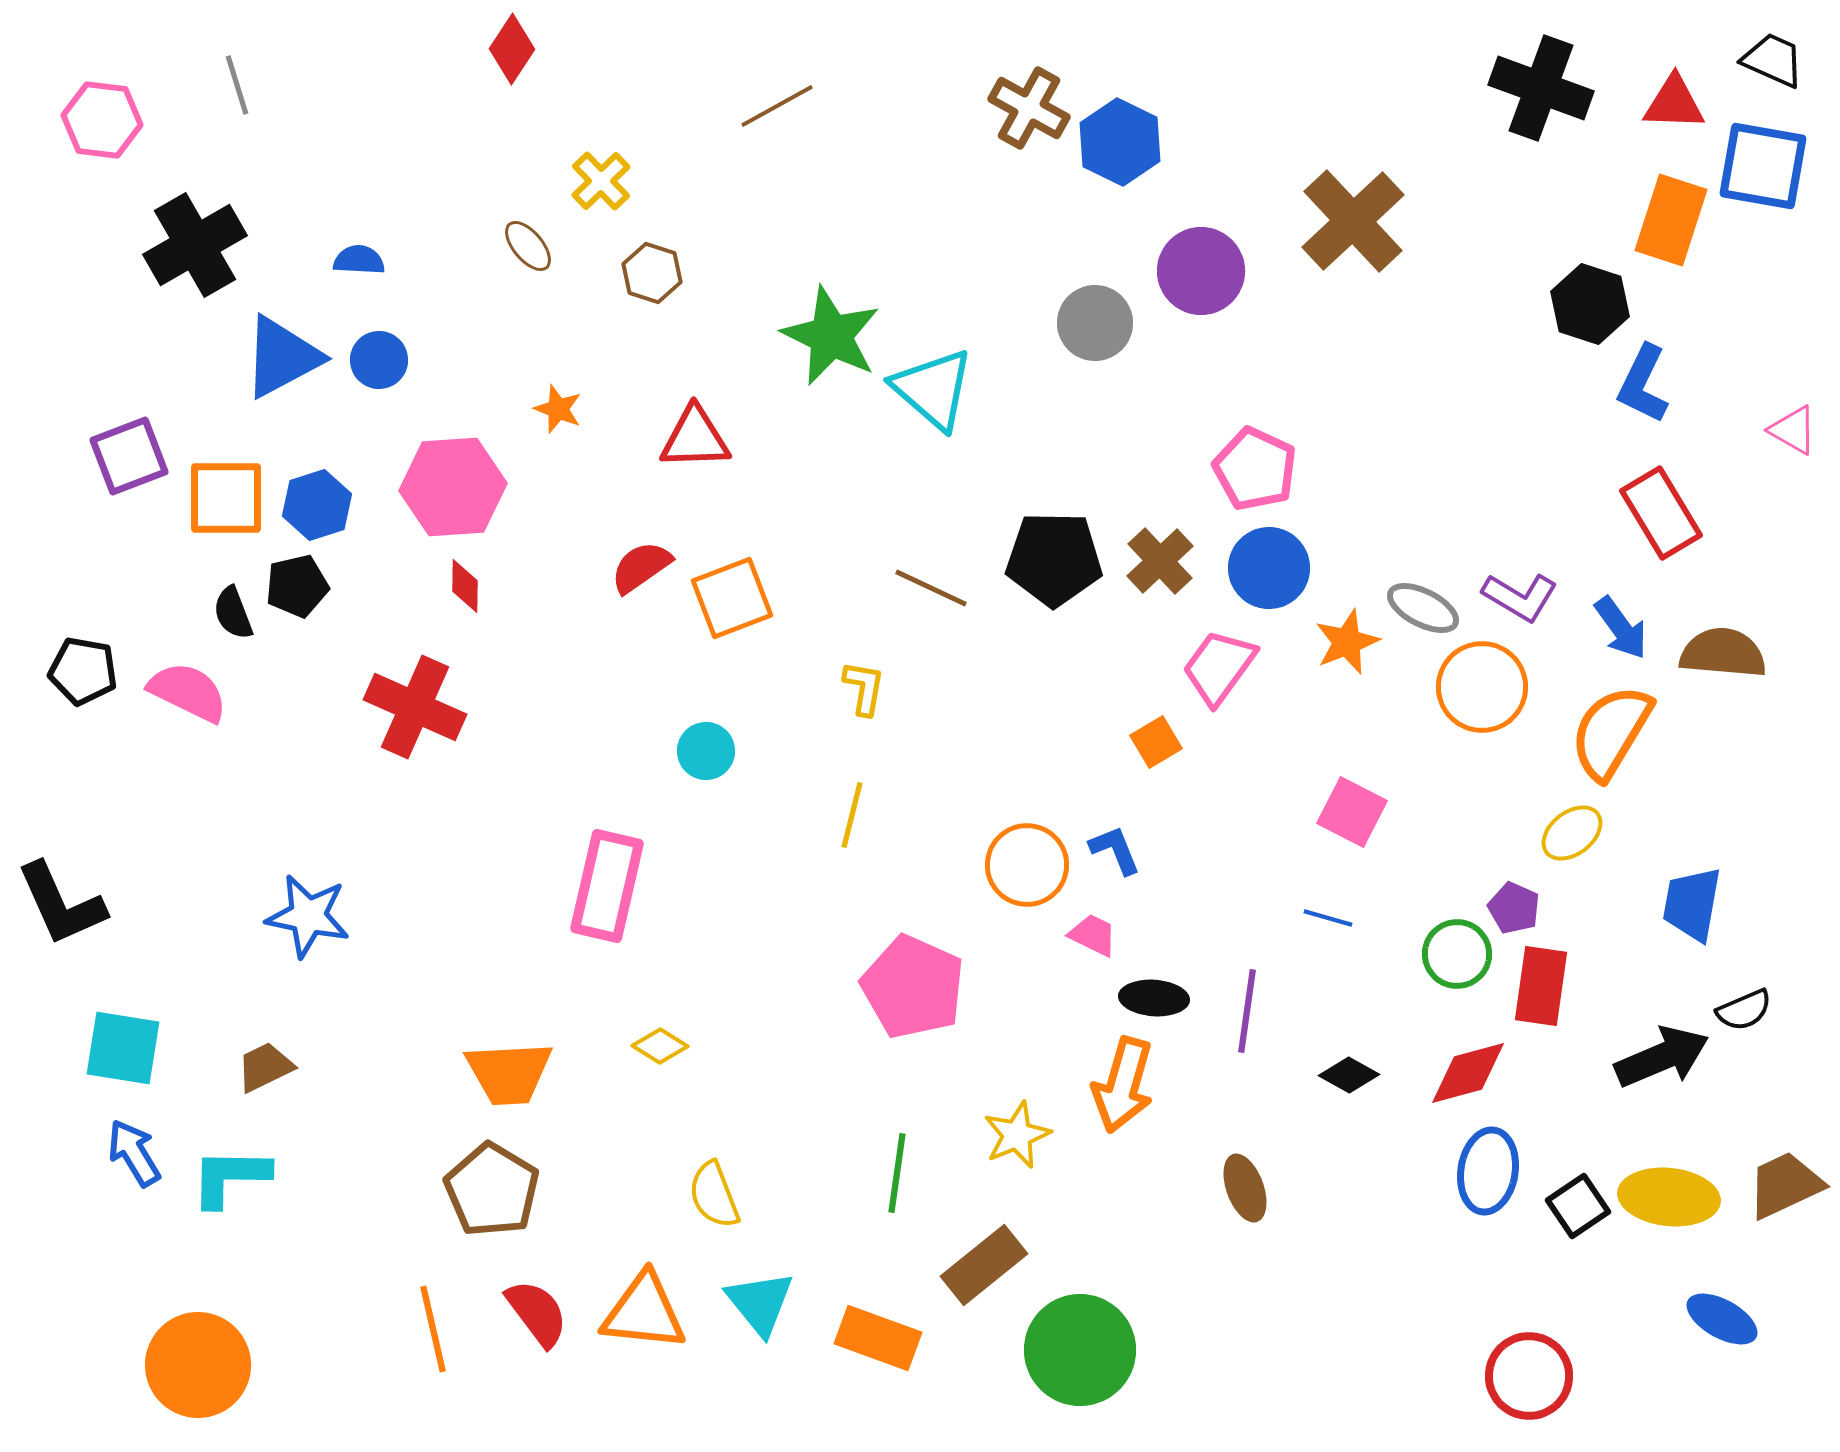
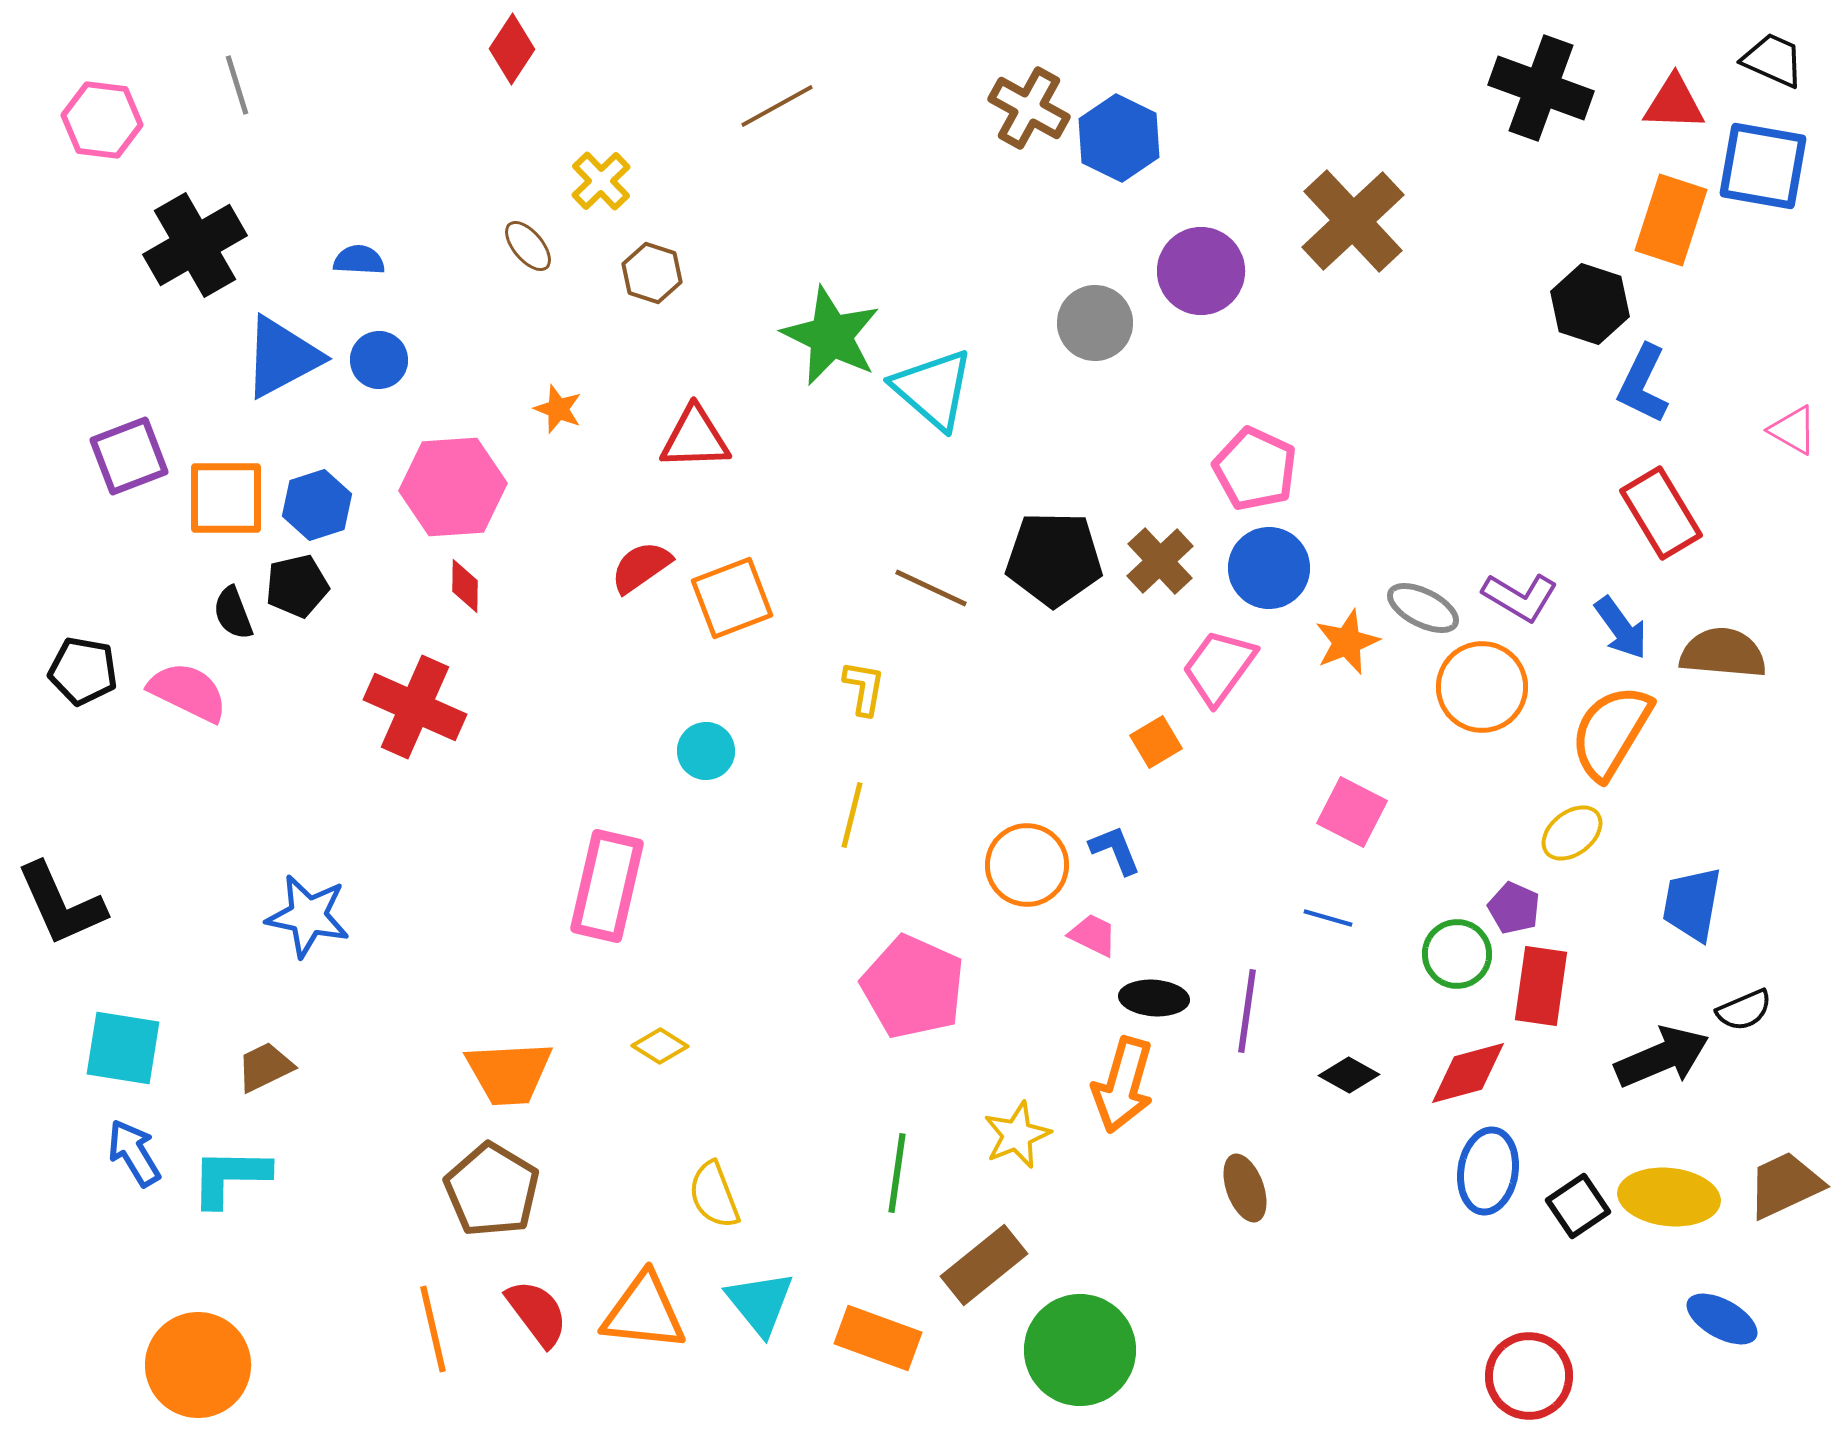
blue hexagon at (1120, 142): moved 1 px left, 4 px up
